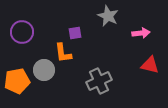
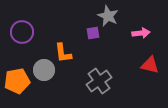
purple square: moved 18 px right
gray cross: rotated 10 degrees counterclockwise
